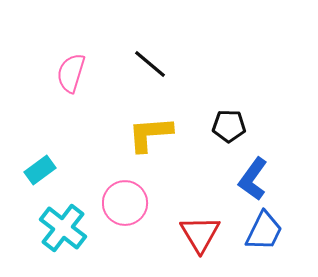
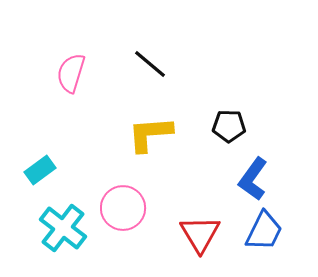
pink circle: moved 2 px left, 5 px down
